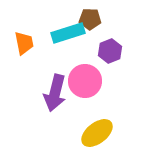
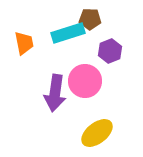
purple arrow: rotated 6 degrees counterclockwise
